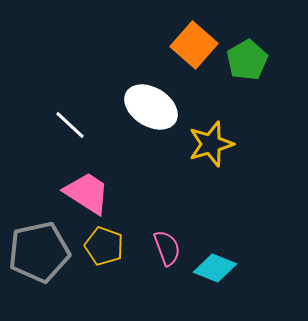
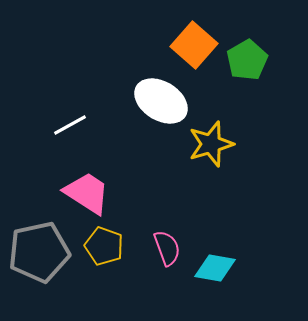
white ellipse: moved 10 px right, 6 px up
white line: rotated 72 degrees counterclockwise
cyan diamond: rotated 12 degrees counterclockwise
